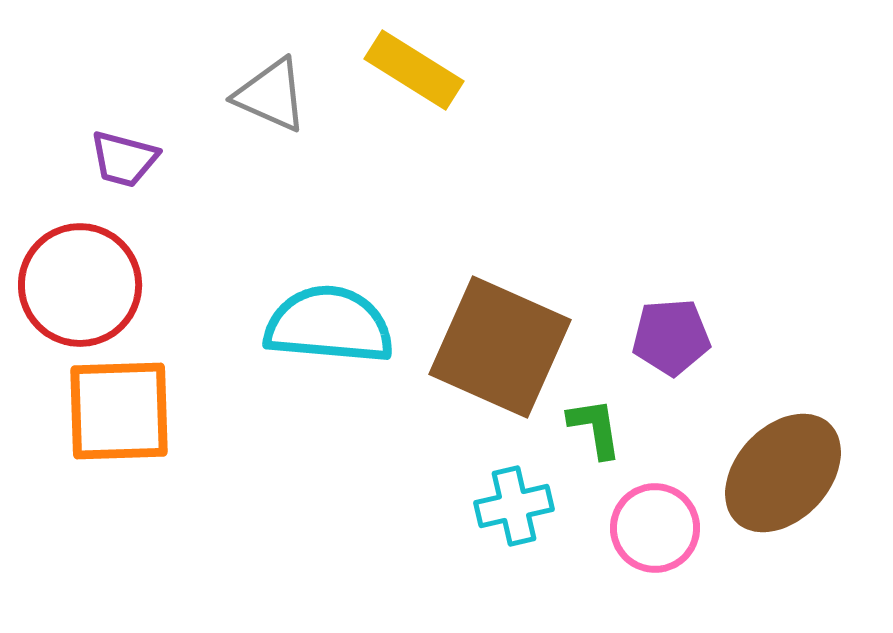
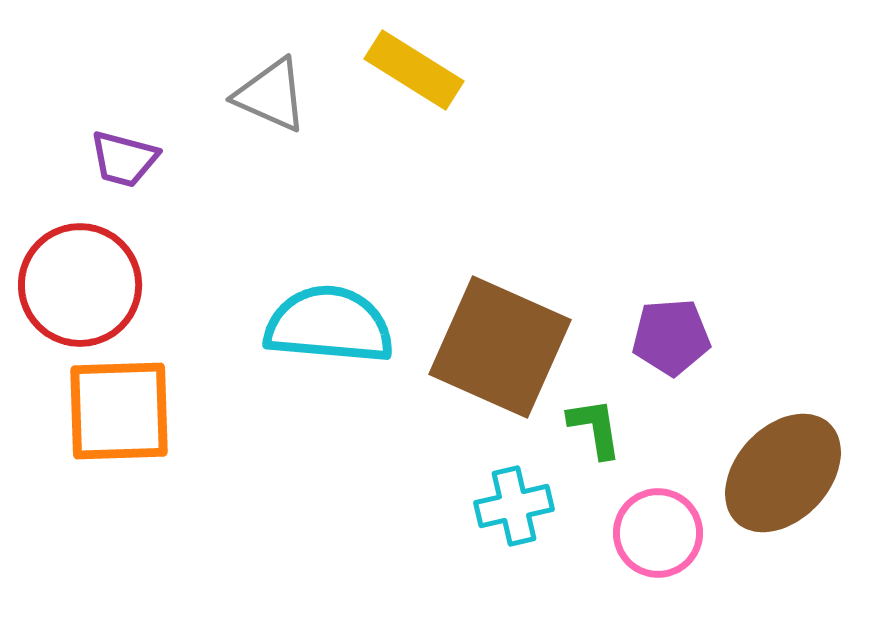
pink circle: moved 3 px right, 5 px down
